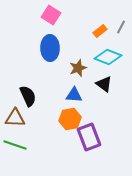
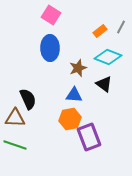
black semicircle: moved 3 px down
